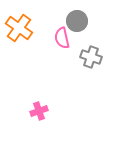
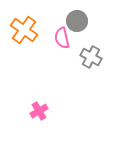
orange cross: moved 5 px right, 2 px down
gray cross: rotated 10 degrees clockwise
pink cross: rotated 12 degrees counterclockwise
